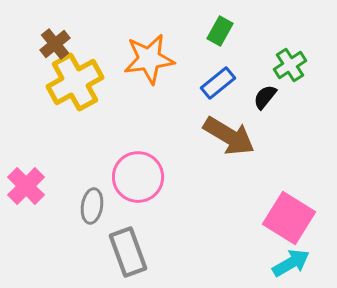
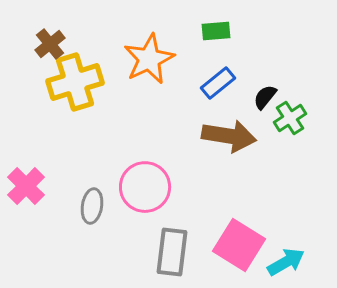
green rectangle: moved 4 px left; rotated 56 degrees clockwise
brown cross: moved 5 px left
orange star: rotated 18 degrees counterclockwise
green cross: moved 53 px down
yellow cross: rotated 12 degrees clockwise
brown arrow: rotated 22 degrees counterclockwise
pink circle: moved 7 px right, 10 px down
pink square: moved 50 px left, 27 px down
gray rectangle: moved 44 px right; rotated 27 degrees clockwise
cyan arrow: moved 5 px left, 1 px up
